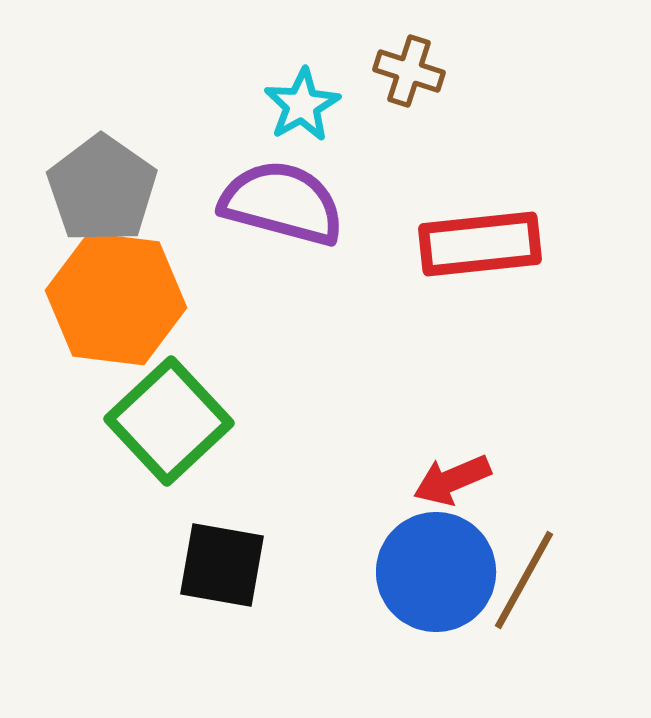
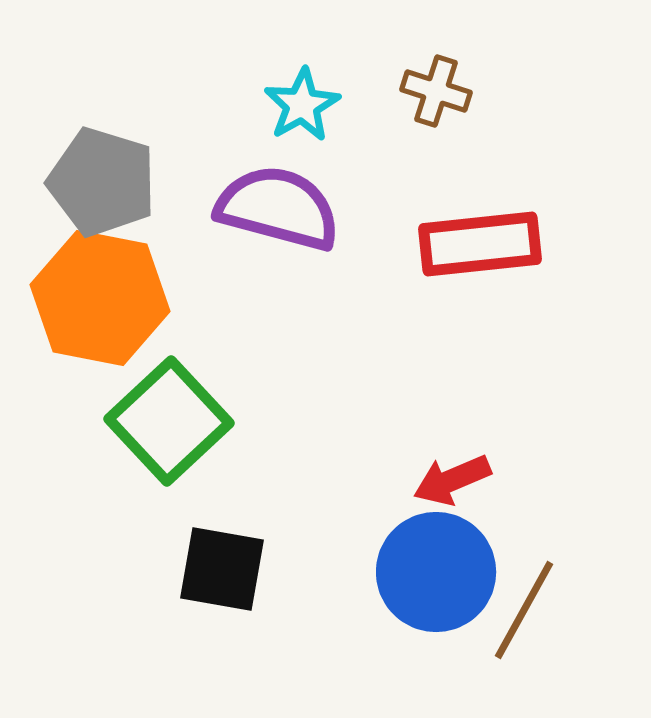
brown cross: moved 27 px right, 20 px down
gray pentagon: moved 7 px up; rotated 18 degrees counterclockwise
purple semicircle: moved 4 px left, 5 px down
orange hexagon: moved 16 px left, 1 px up; rotated 4 degrees clockwise
black square: moved 4 px down
brown line: moved 30 px down
